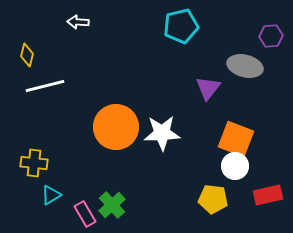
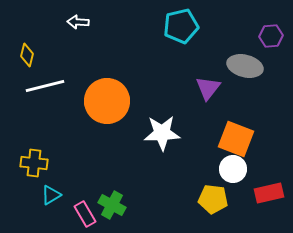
orange circle: moved 9 px left, 26 px up
white circle: moved 2 px left, 3 px down
red rectangle: moved 1 px right, 2 px up
green cross: rotated 20 degrees counterclockwise
